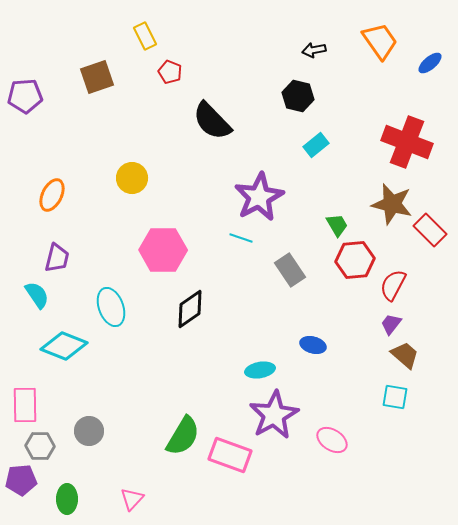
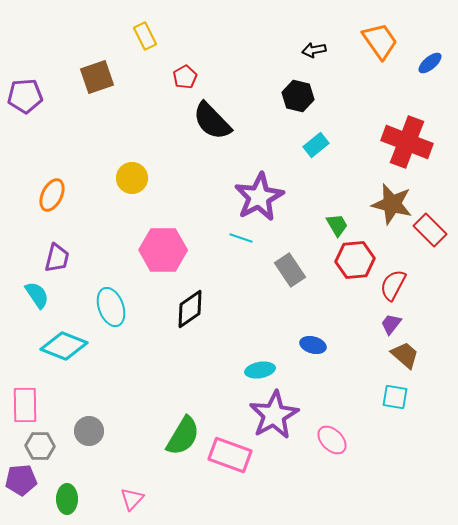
red pentagon at (170, 72): moved 15 px right, 5 px down; rotated 20 degrees clockwise
pink ellipse at (332, 440): rotated 12 degrees clockwise
